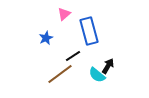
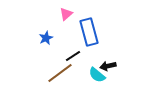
pink triangle: moved 2 px right
blue rectangle: moved 1 px down
black arrow: rotated 133 degrees counterclockwise
brown line: moved 1 px up
